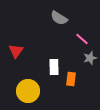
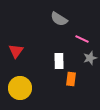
gray semicircle: moved 1 px down
pink line: rotated 16 degrees counterclockwise
white rectangle: moved 5 px right, 6 px up
yellow circle: moved 8 px left, 3 px up
